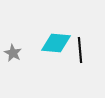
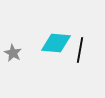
black line: rotated 15 degrees clockwise
